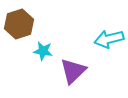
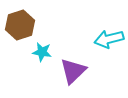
brown hexagon: moved 1 px right, 1 px down
cyan star: moved 1 px left, 1 px down
